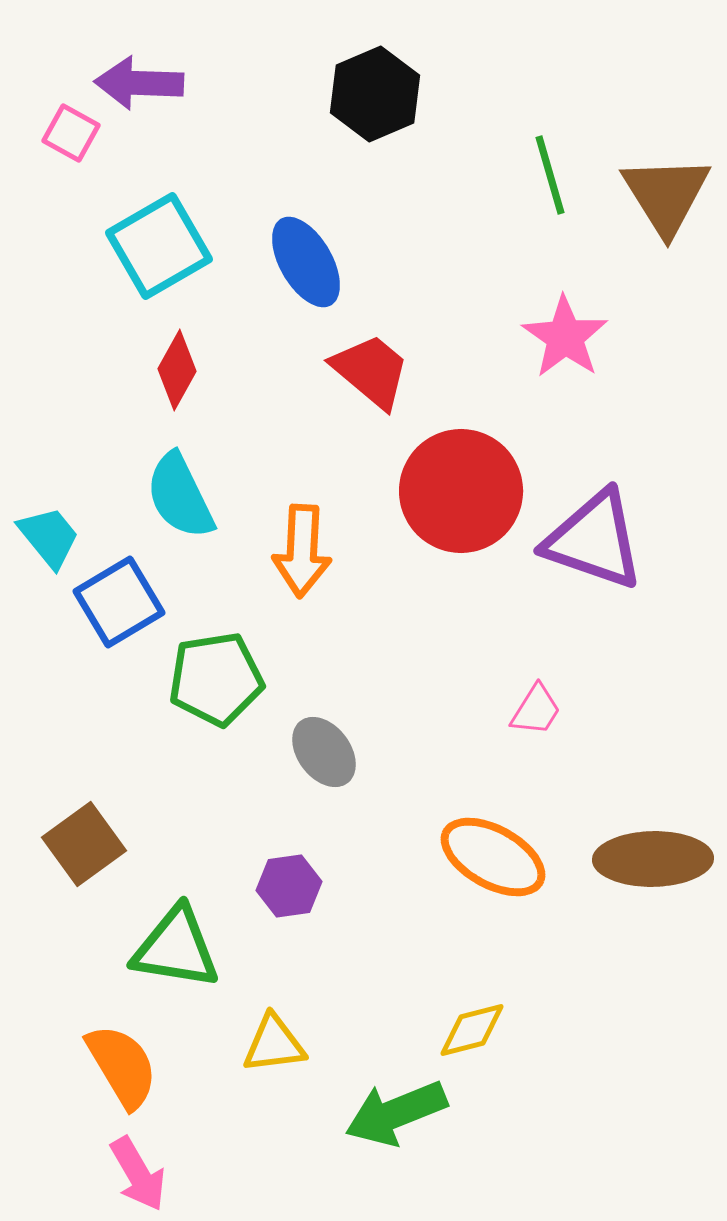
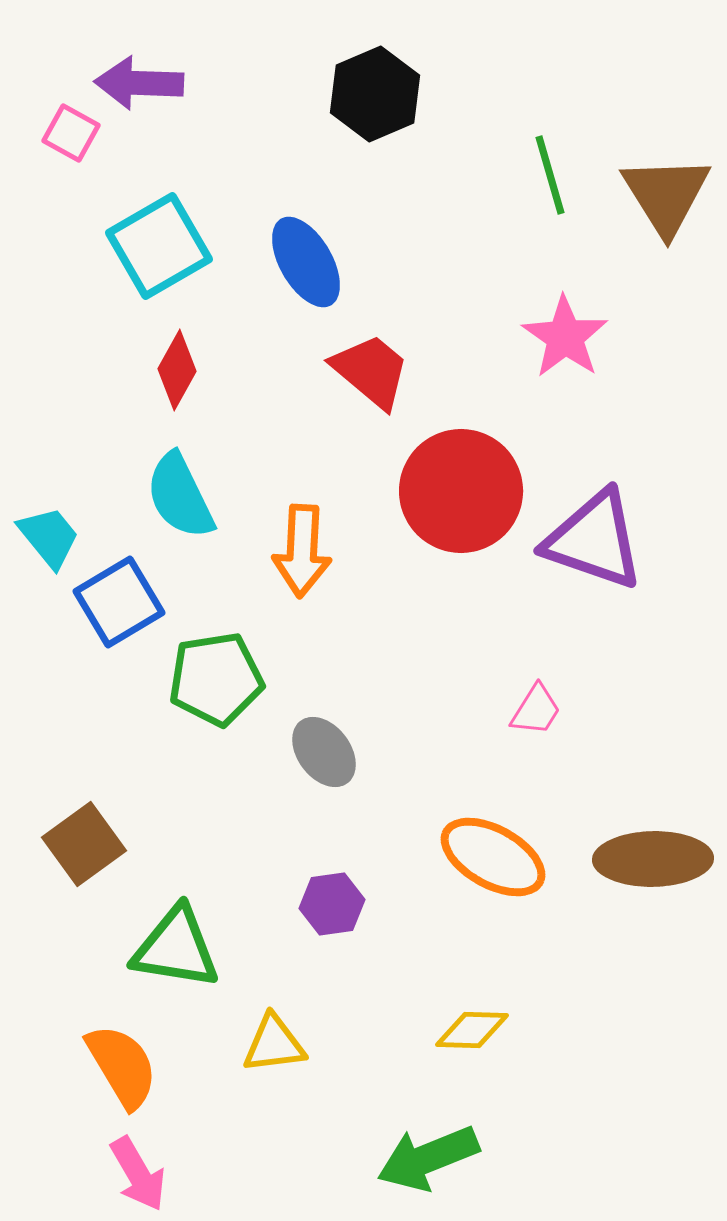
purple hexagon: moved 43 px right, 18 px down
yellow diamond: rotated 16 degrees clockwise
green arrow: moved 32 px right, 45 px down
